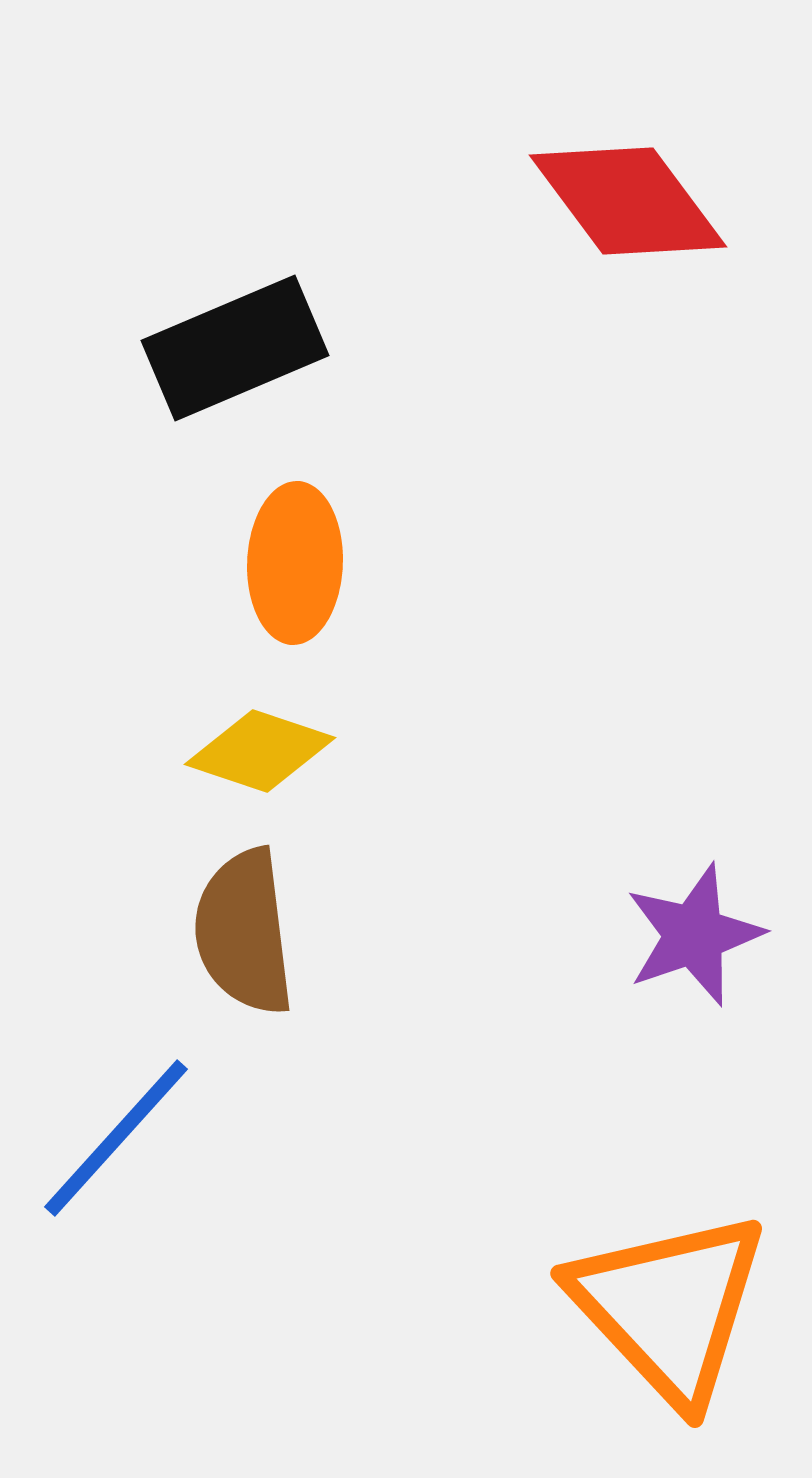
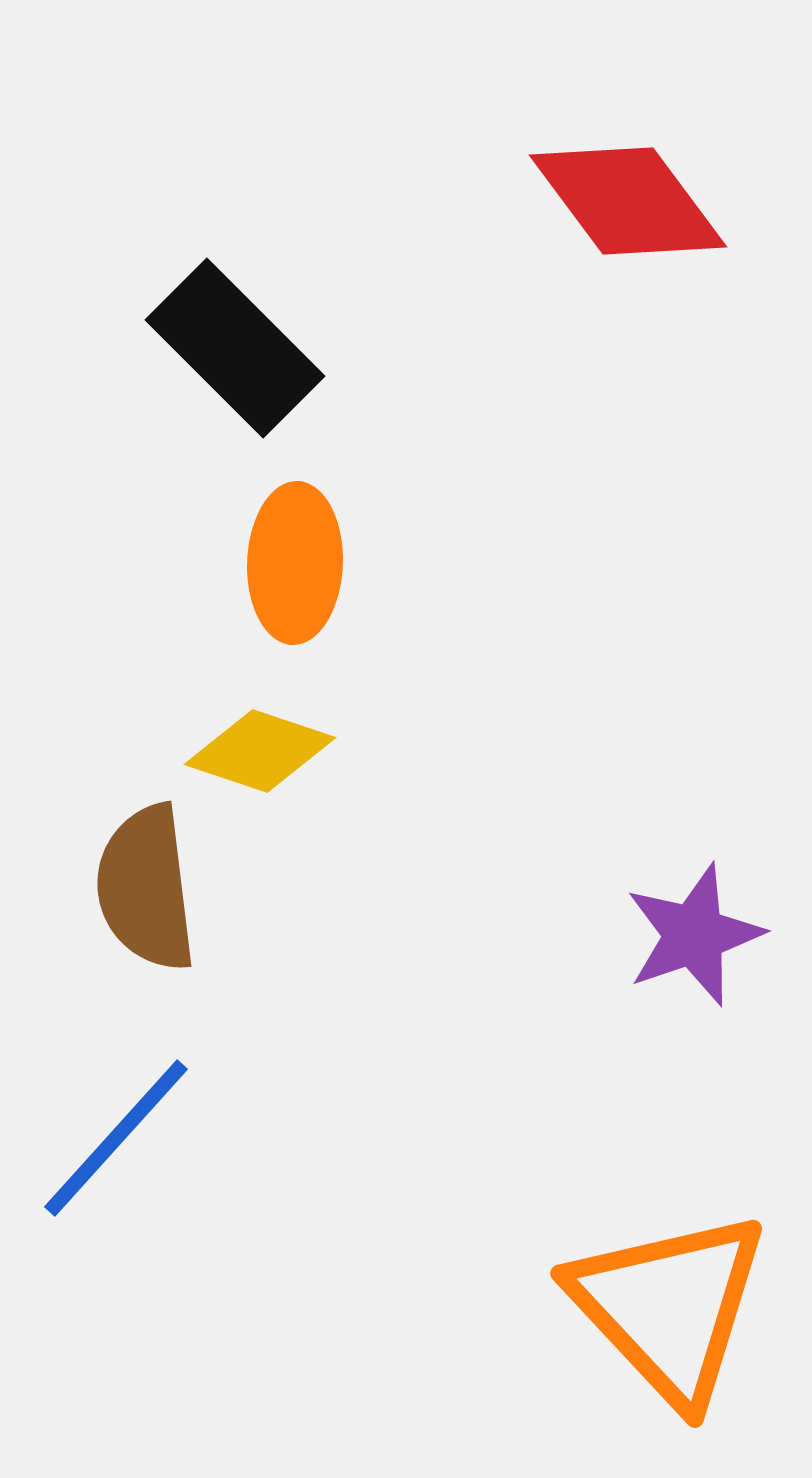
black rectangle: rotated 68 degrees clockwise
brown semicircle: moved 98 px left, 44 px up
